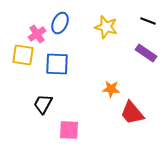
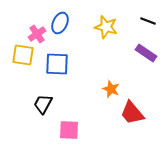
orange star: rotated 18 degrees clockwise
